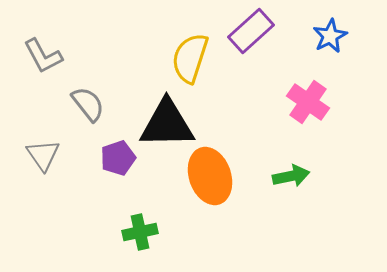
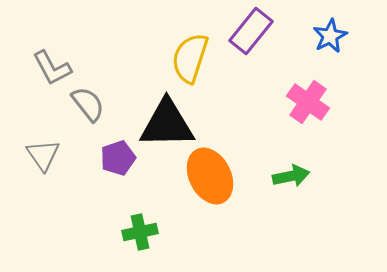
purple rectangle: rotated 9 degrees counterclockwise
gray L-shape: moved 9 px right, 12 px down
orange ellipse: rotated 8 degrees counterclockwise
